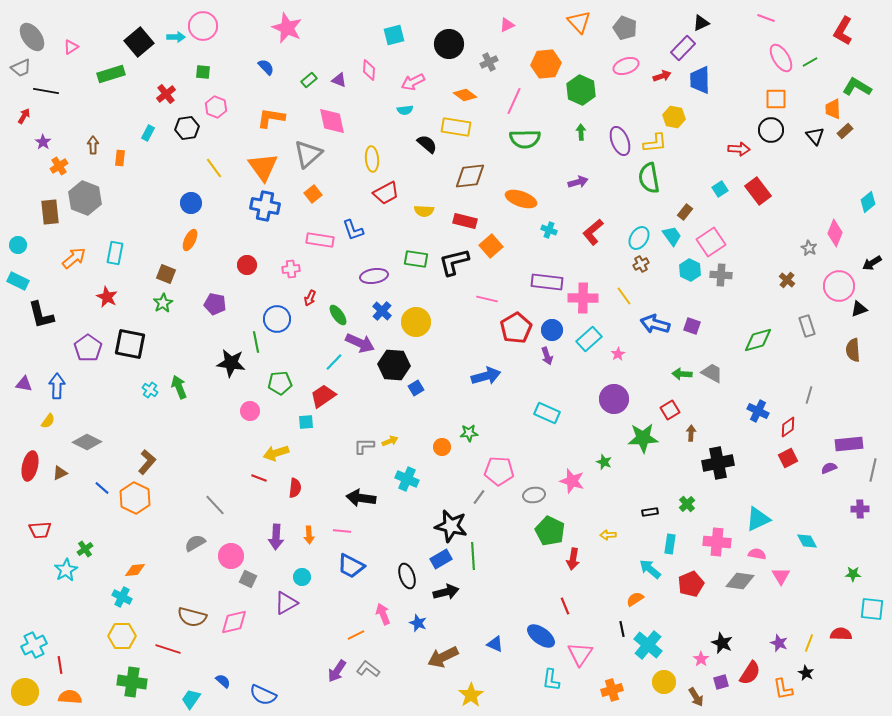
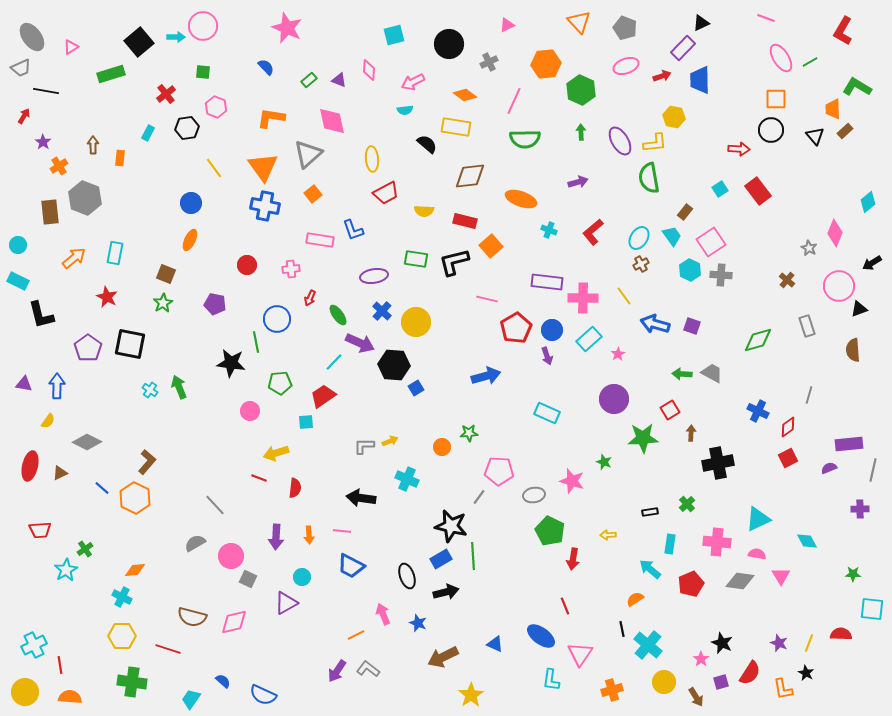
purple ellipse at (620, 141): rotated 8 degrees counterclockwise
